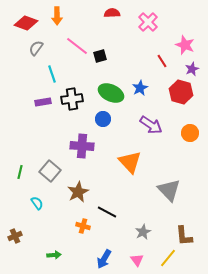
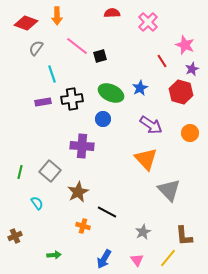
orange triangle: moved 16 px right, 3 px up
